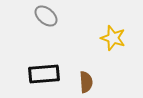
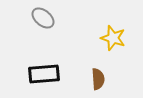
gray ellipse: moved 3 px left, 2 px down
brown semicircle: moved 12 px right, 3 px up
